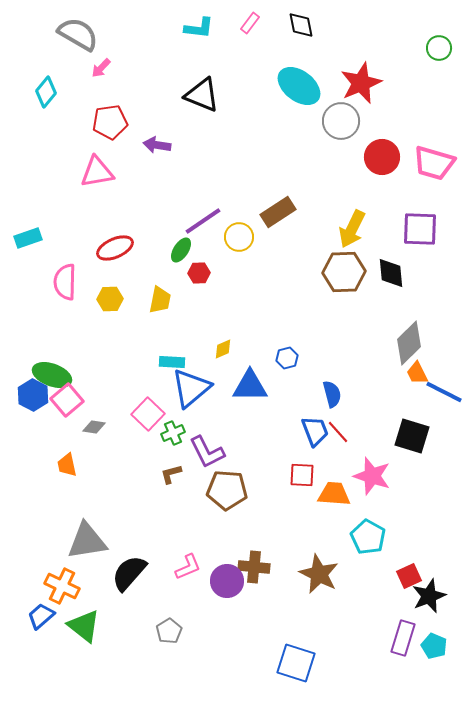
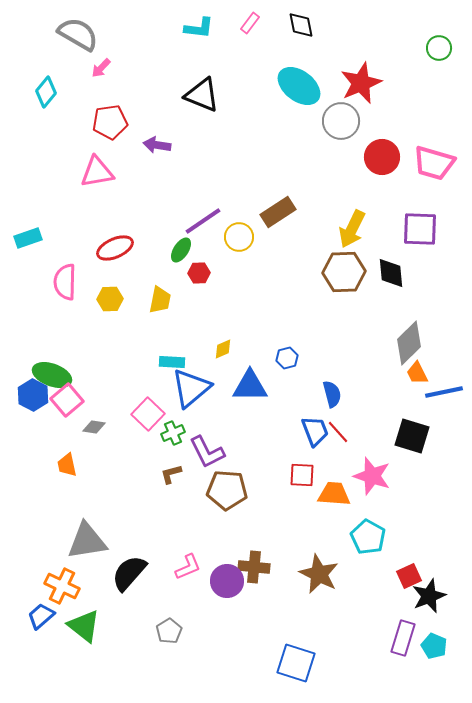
blue line at (444, 392): rotated 39 degrees counterclockwise
